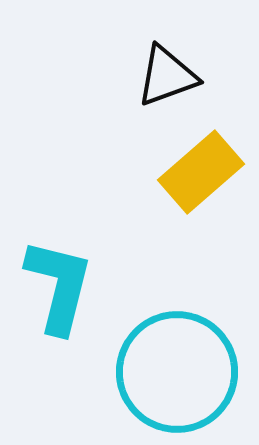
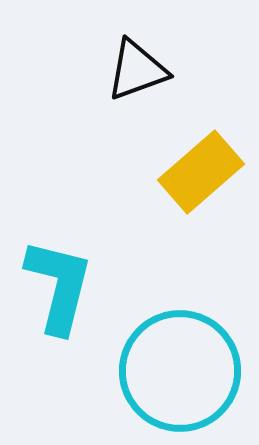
black triangle: moved 30 px left, 6 px up
cyan circle: moved 3 px right, 1 px up
